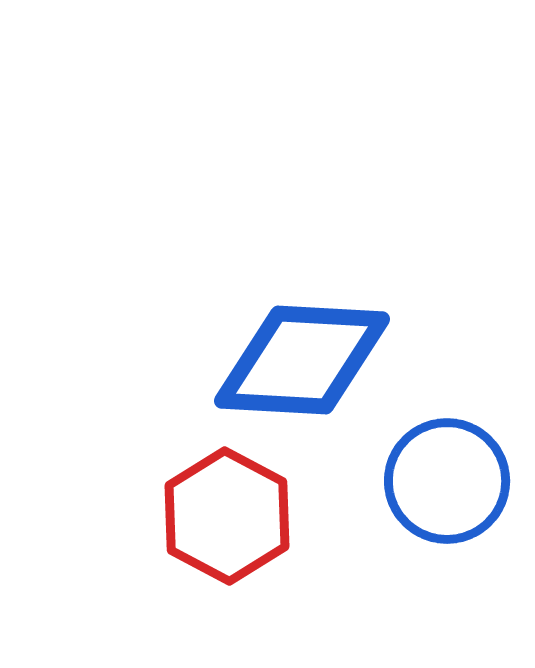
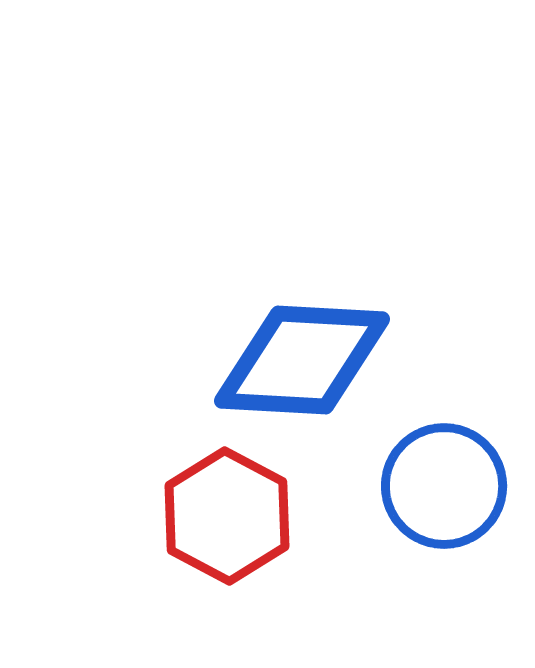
blue circle: moved 3 px left, 5 px down
